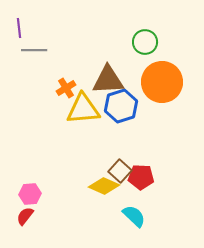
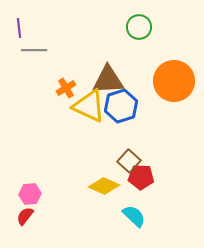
green circle: moved 6 px left, 15 px up
orange circle: moved 12 px right, 1 px up
yellow triangle: moved 6 px right, 3 px up; rotated 30 degrees clockwise
brown square: moved 9 px right, 10 px up
